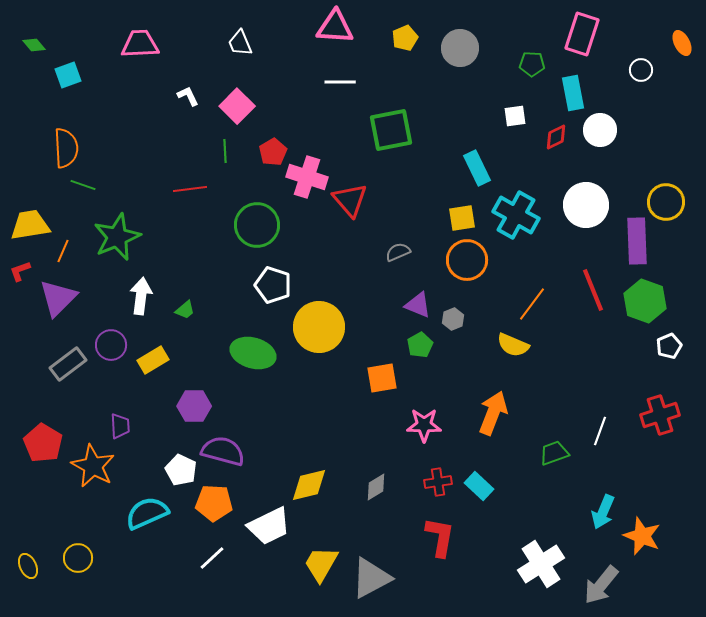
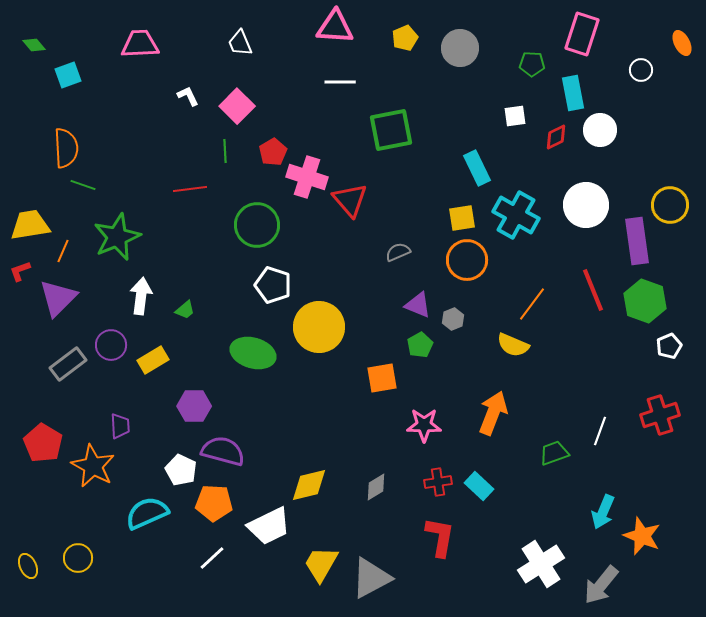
yellow circle at (666, 202): moved 4 px right, 3 px down
purple rectangle at (637, 241): rotated 6 degrees counterclockwise
